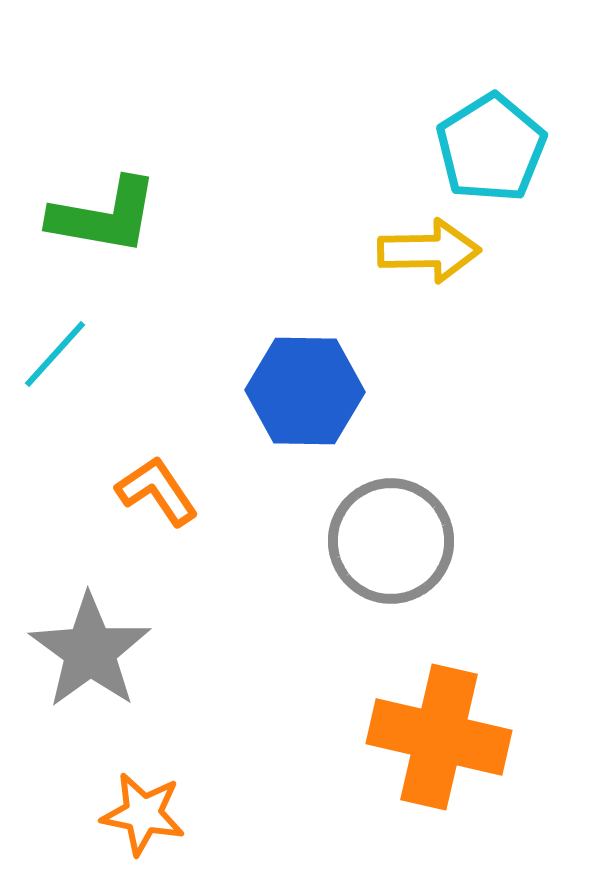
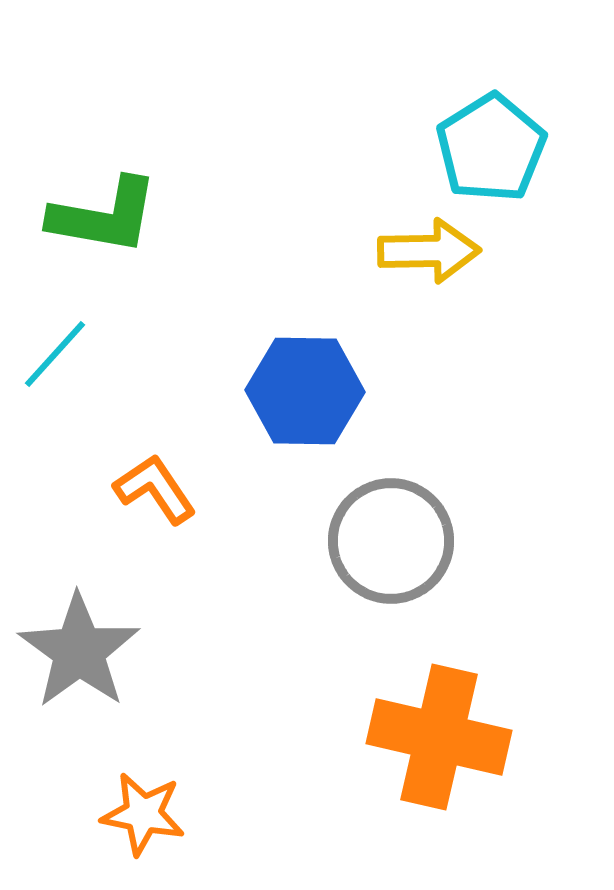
orange L-shape: moved 2 px left, 2 px up
gray star: moved 11 px left
